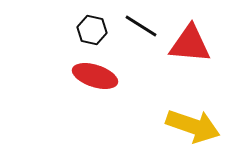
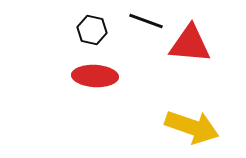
black line: moved 5 px right, 5 px up; rotated 12 degrees counterclockwise
red ellipse: rotated 15 degrees counterclockwise
yellow arrow: moved 1 px left, 1 px down
